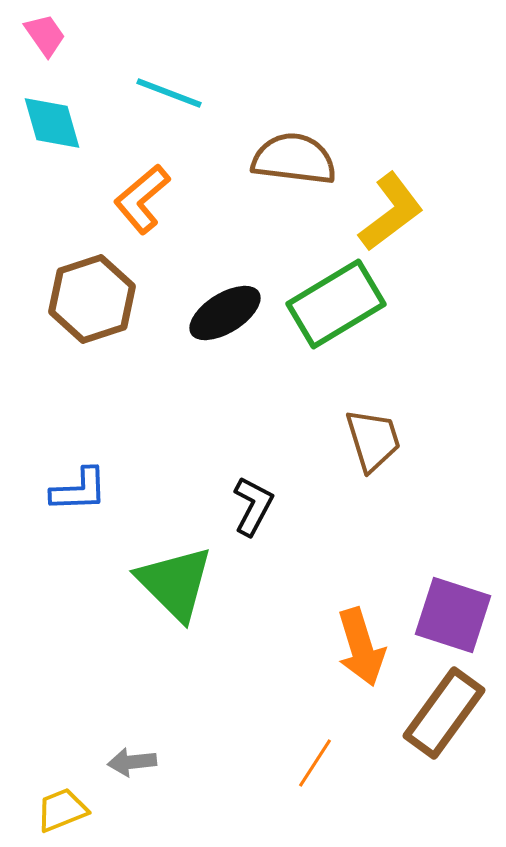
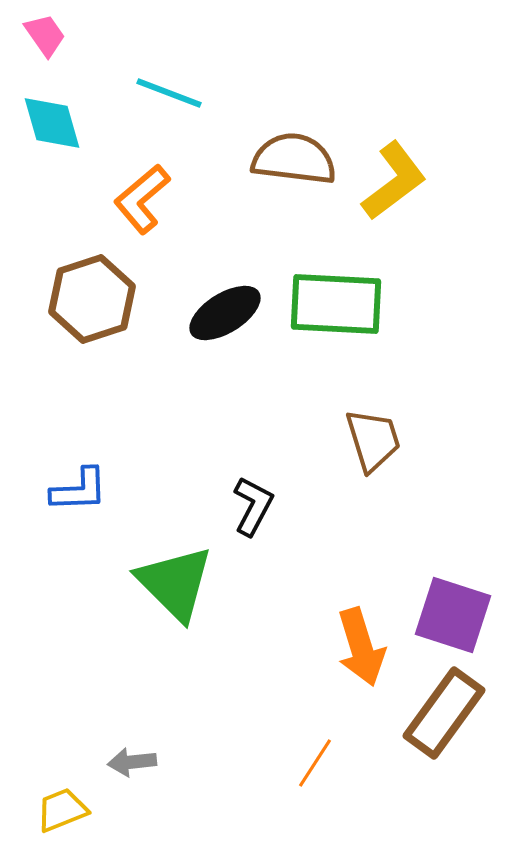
yellow L-shape: moved 3 px right, 31 px up
green rectangle: rotated 34 degrees clockwise
